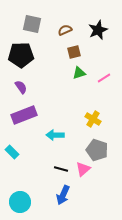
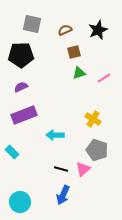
purple semicircle: rotated 80 degrees counterclockwise
